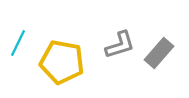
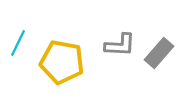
gray L-shape: rotated 20 degrees clockwise
